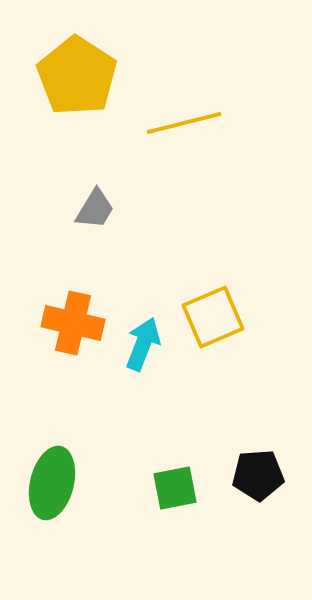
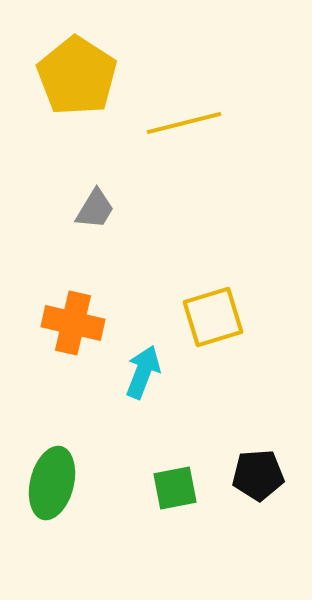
yellow square: rotated 6 degrees clockwise
cyan arrow: moved 28 px down
